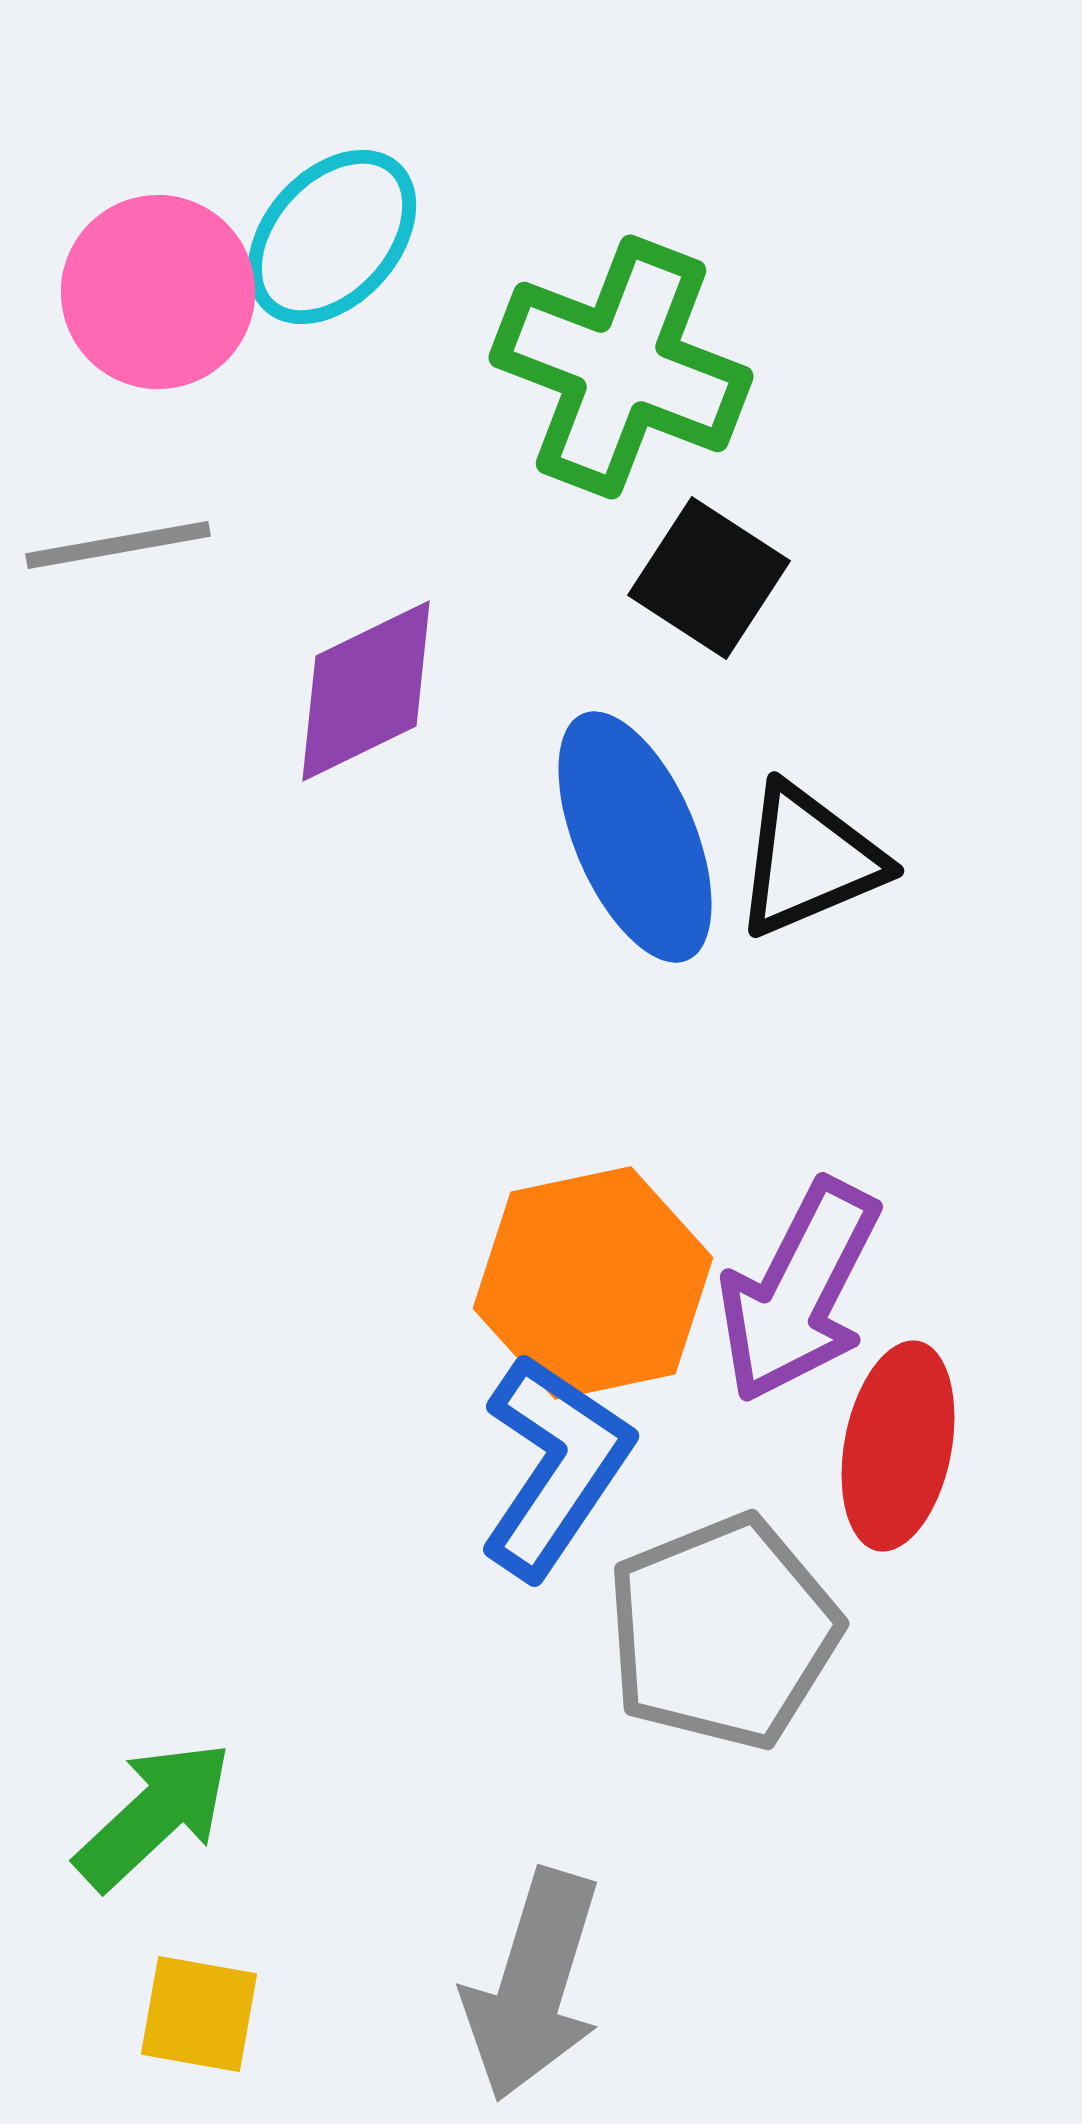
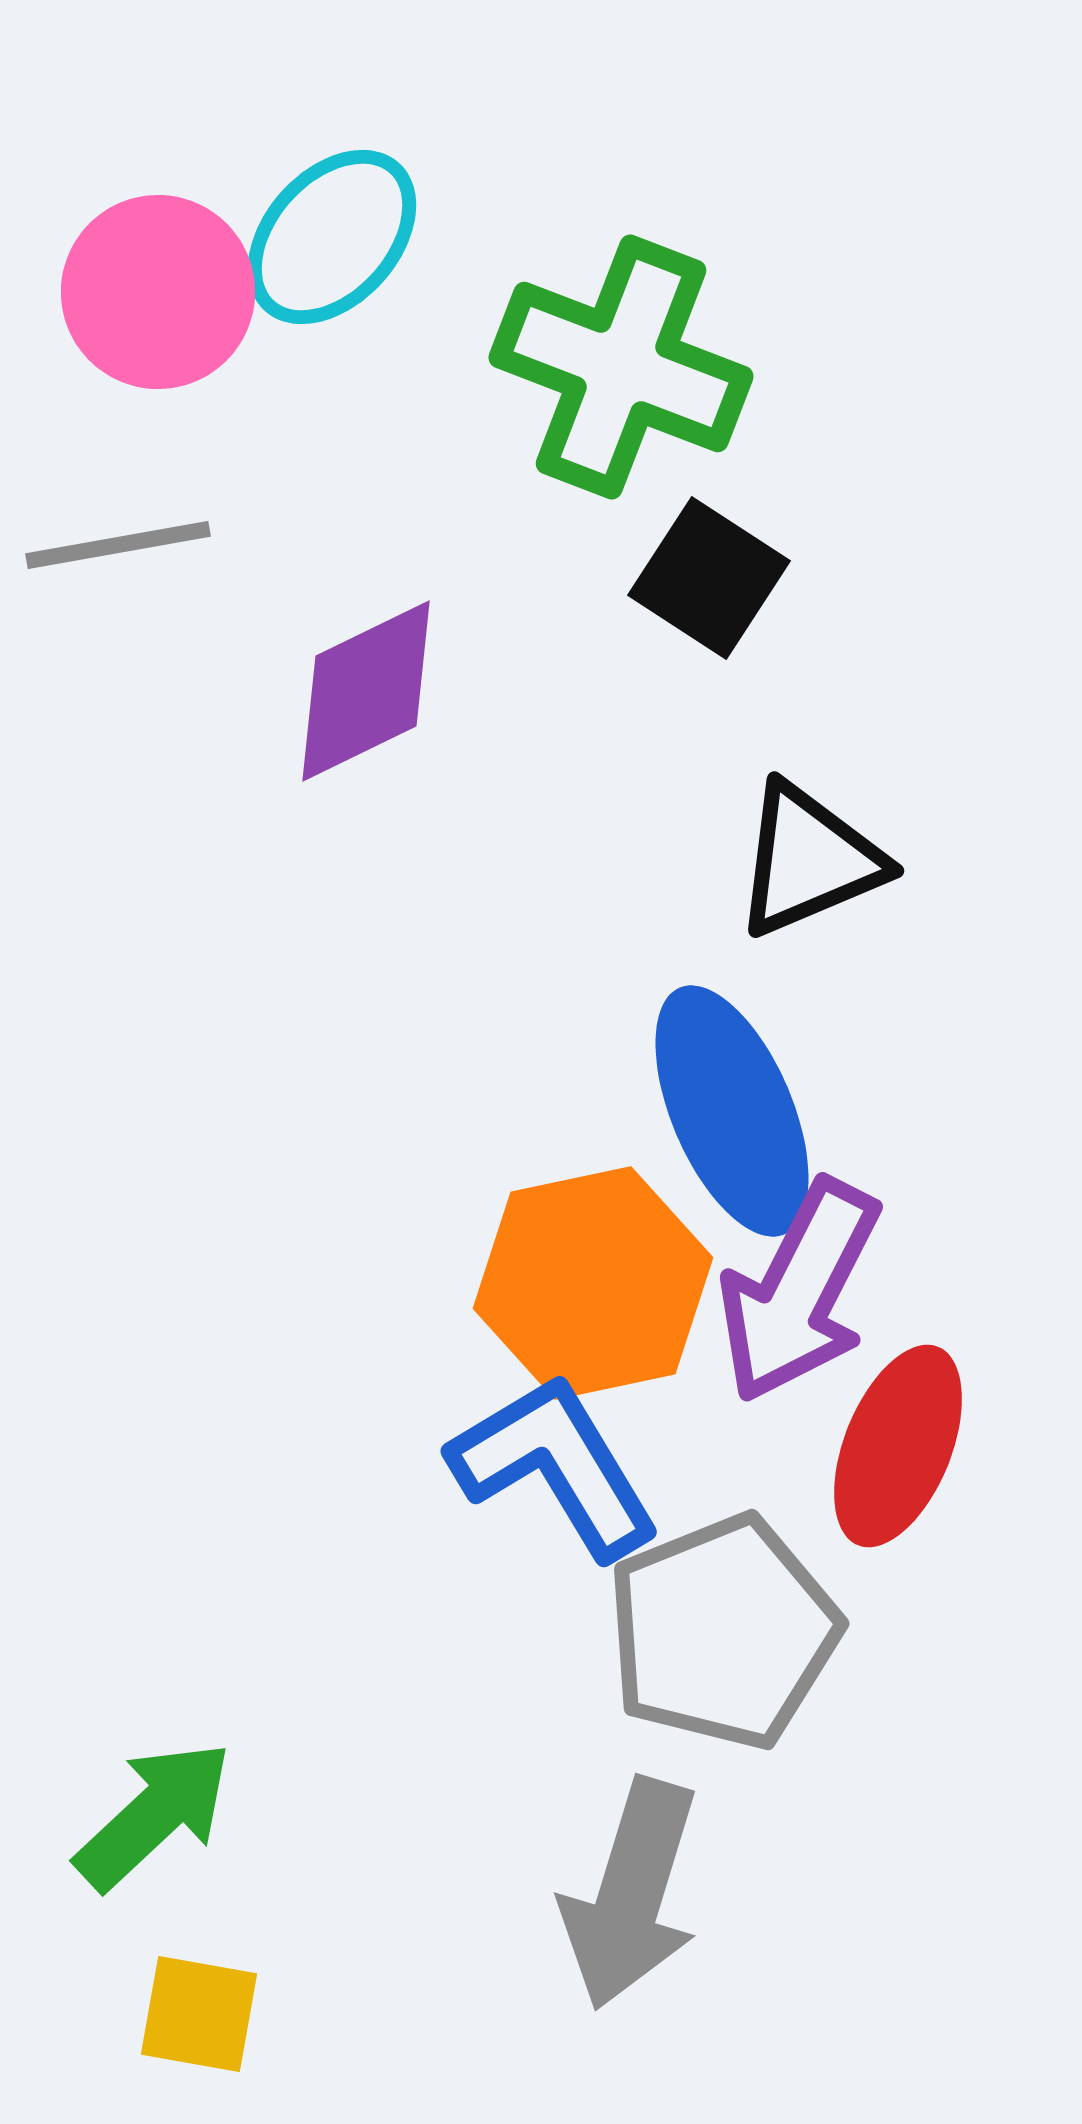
blue ellipse: moved 97 px right, 274 px down
red ellipse: rotated 11 degrees clockwise
blue L-shape: rotated 65 degrees counterclockwise
gray arrow: moved 98 px right, 91 px up
